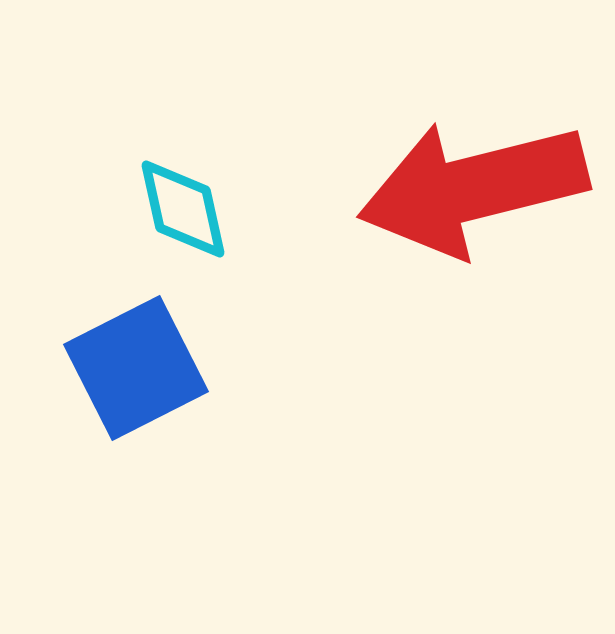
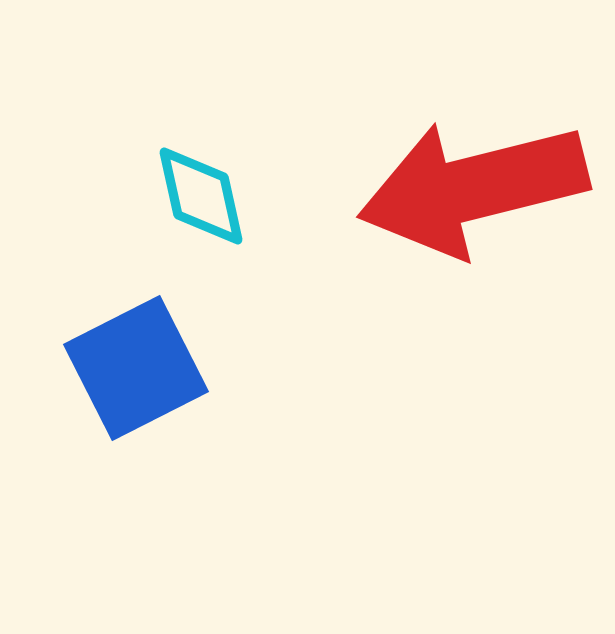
cyan diamond: moved 18 px right, 13 px up
